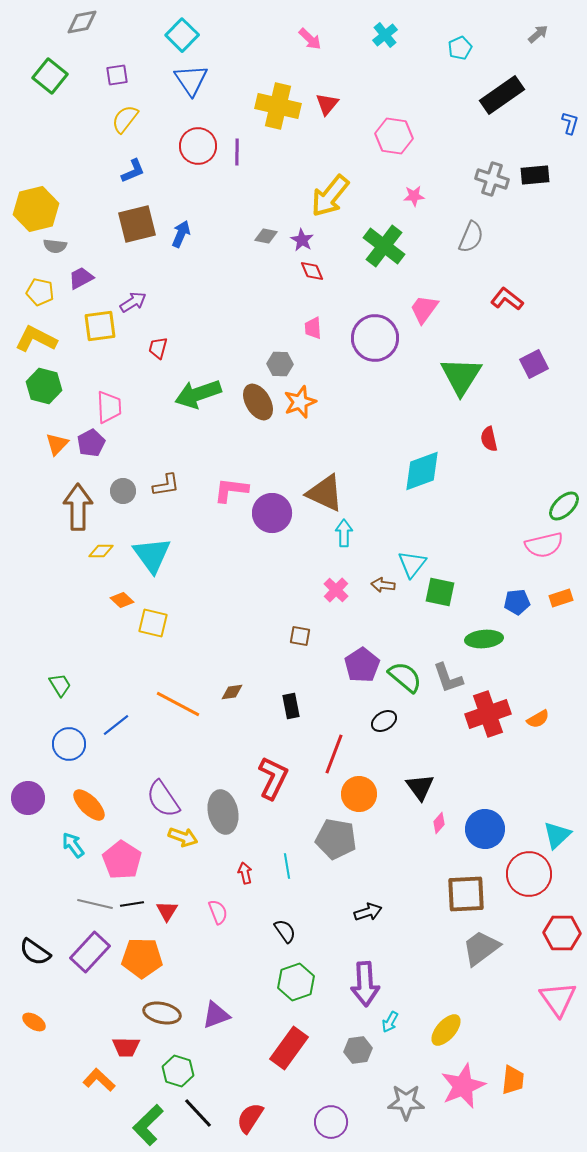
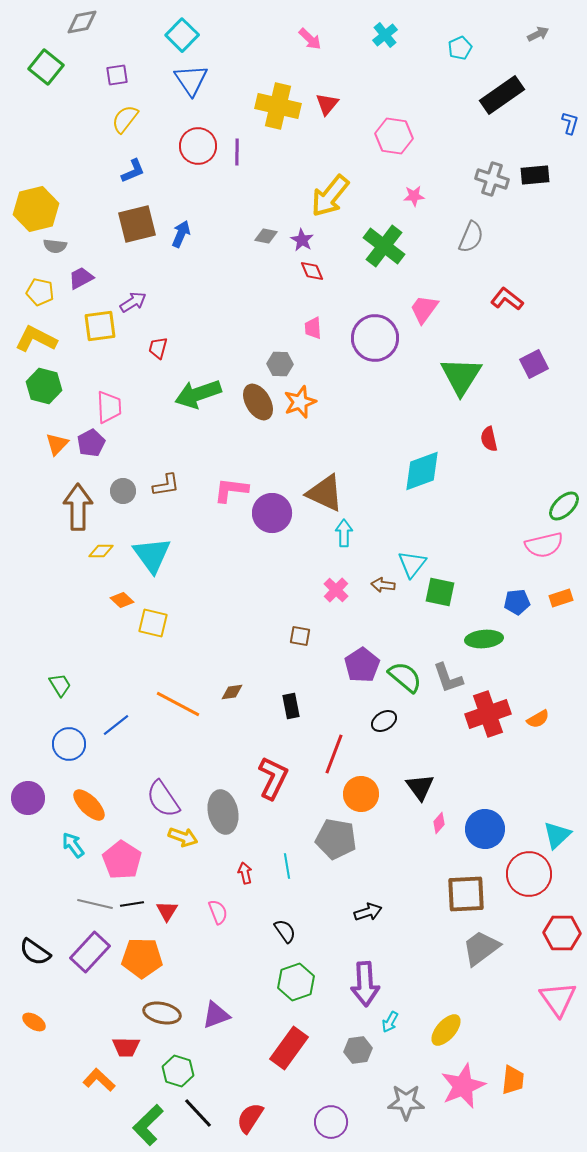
gray arrow at (538, 34): rotated 15 degrees clockwise
green square at (50, 76): moved 4 px left, 9 px up
orange circle at (359, 794): moved 2 px right
